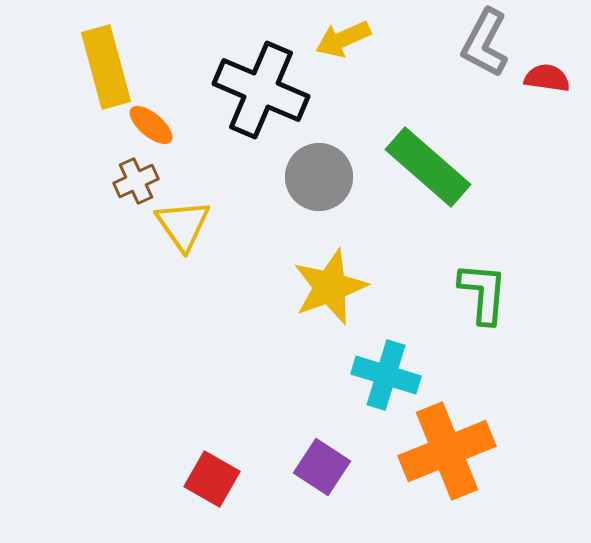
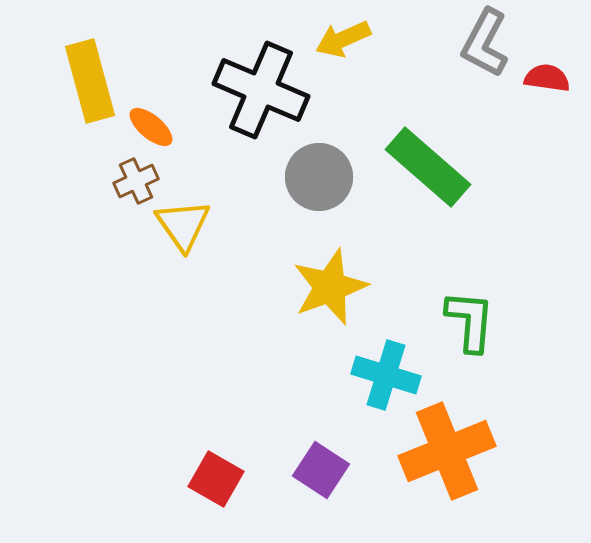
yellow rectangle: moved 16 px left, 14 px down
orange ellipse: moved 2 px down
green L-shape: moved 13 px left, 28 px down
purple square: moved 1 px left, 3 px down
red square: moved 4 px right
